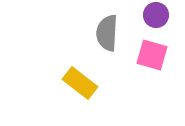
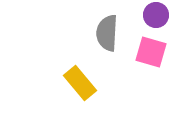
pink square: moved 1 px left, 3 px up
yellow rectangle: rotated 12 degrees clockwise
